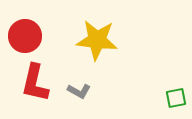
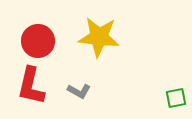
red circle: moved 13 px right, 5 px down
yellow star: moved 2 px right, 3 px up
red L-shape: moved 4 px left, 3 px down
